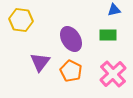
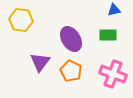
pink cross: rotated 28 degrees counterclockwise
